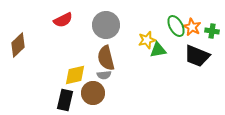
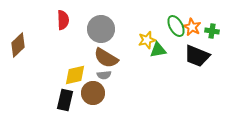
red semicircle: rotated 66 degrees counterclockwise
gray circle: moved 5 px left, 4 px down
brown semicircle: rotated 45 degrees counterclockwise
